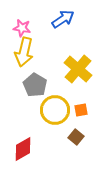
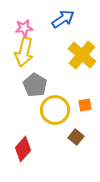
pink star: moved 2 px right; rotated 18 degrees counterclockwise
yellow cross: moved 4 px right, 14 px up
orange square: moved 4 px right, 5 px up
red diamond: rotated 20 degrees counterclockwise
